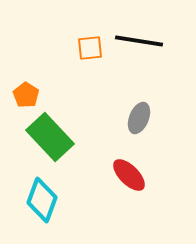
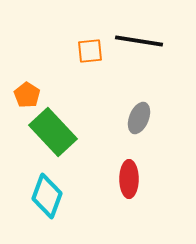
orange square: moved 3 px down
orange pentagon: moved 1 px right
green rectangle: moved 3 px right, 5 px up
red ellipse: moved 4 px down; rotated 45 degrees clockwise
cyan diamond: moved 5 px right, 4 px up
